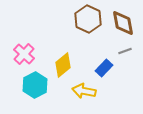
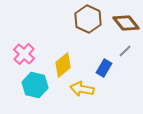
brown diamond: moved 3 px right; rotated 28 degrees counterclockwise
gray line: rotated 24 degrees counterclockwise
blue rectangle: rotated 12 degrees counterclockwise
cyan hexagon: rotated 20 degrees counterclockwise
yellow arrow: moved 2 px left, 2 px up
